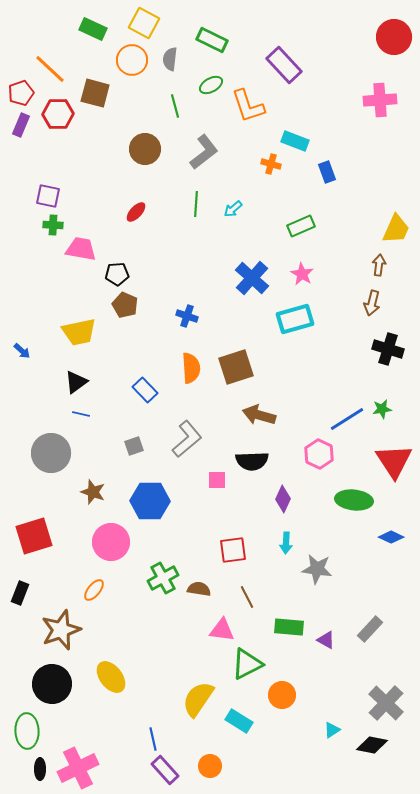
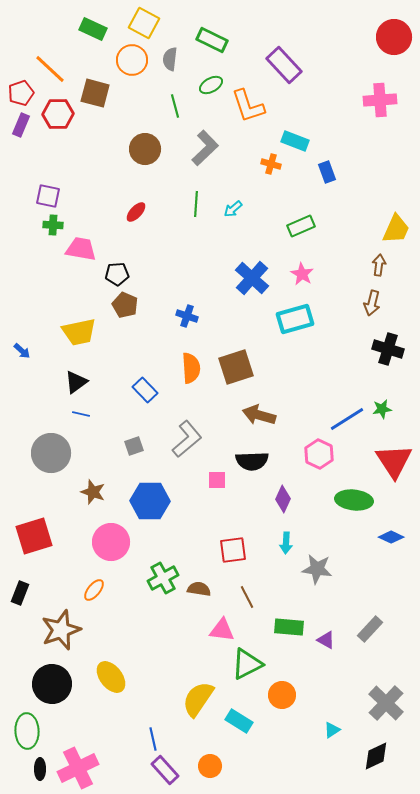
gray L-shape at (204, 152): moved 1 px right, 4 px up; rotated 6 degrees counterclockwise
black diamond at (372, 745): moved 4 px right, 11 px down; rotated 36 degrees counterclockwise
